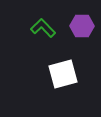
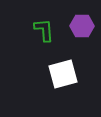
green L-shape: moved 1 px right, 2 px down; rotated 40 degrees clockwise
